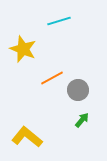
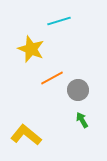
yellow star: moved 8 px right
green arrow: rotated 70 degrees counterclockwise
yellow L-shape: moved 1 px left, 2 px up
